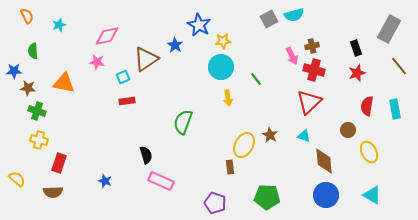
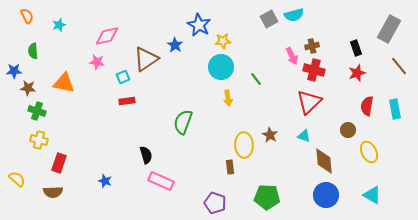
yellow ellipse at (244, 145): rotated 30 degrees counterclockwise
